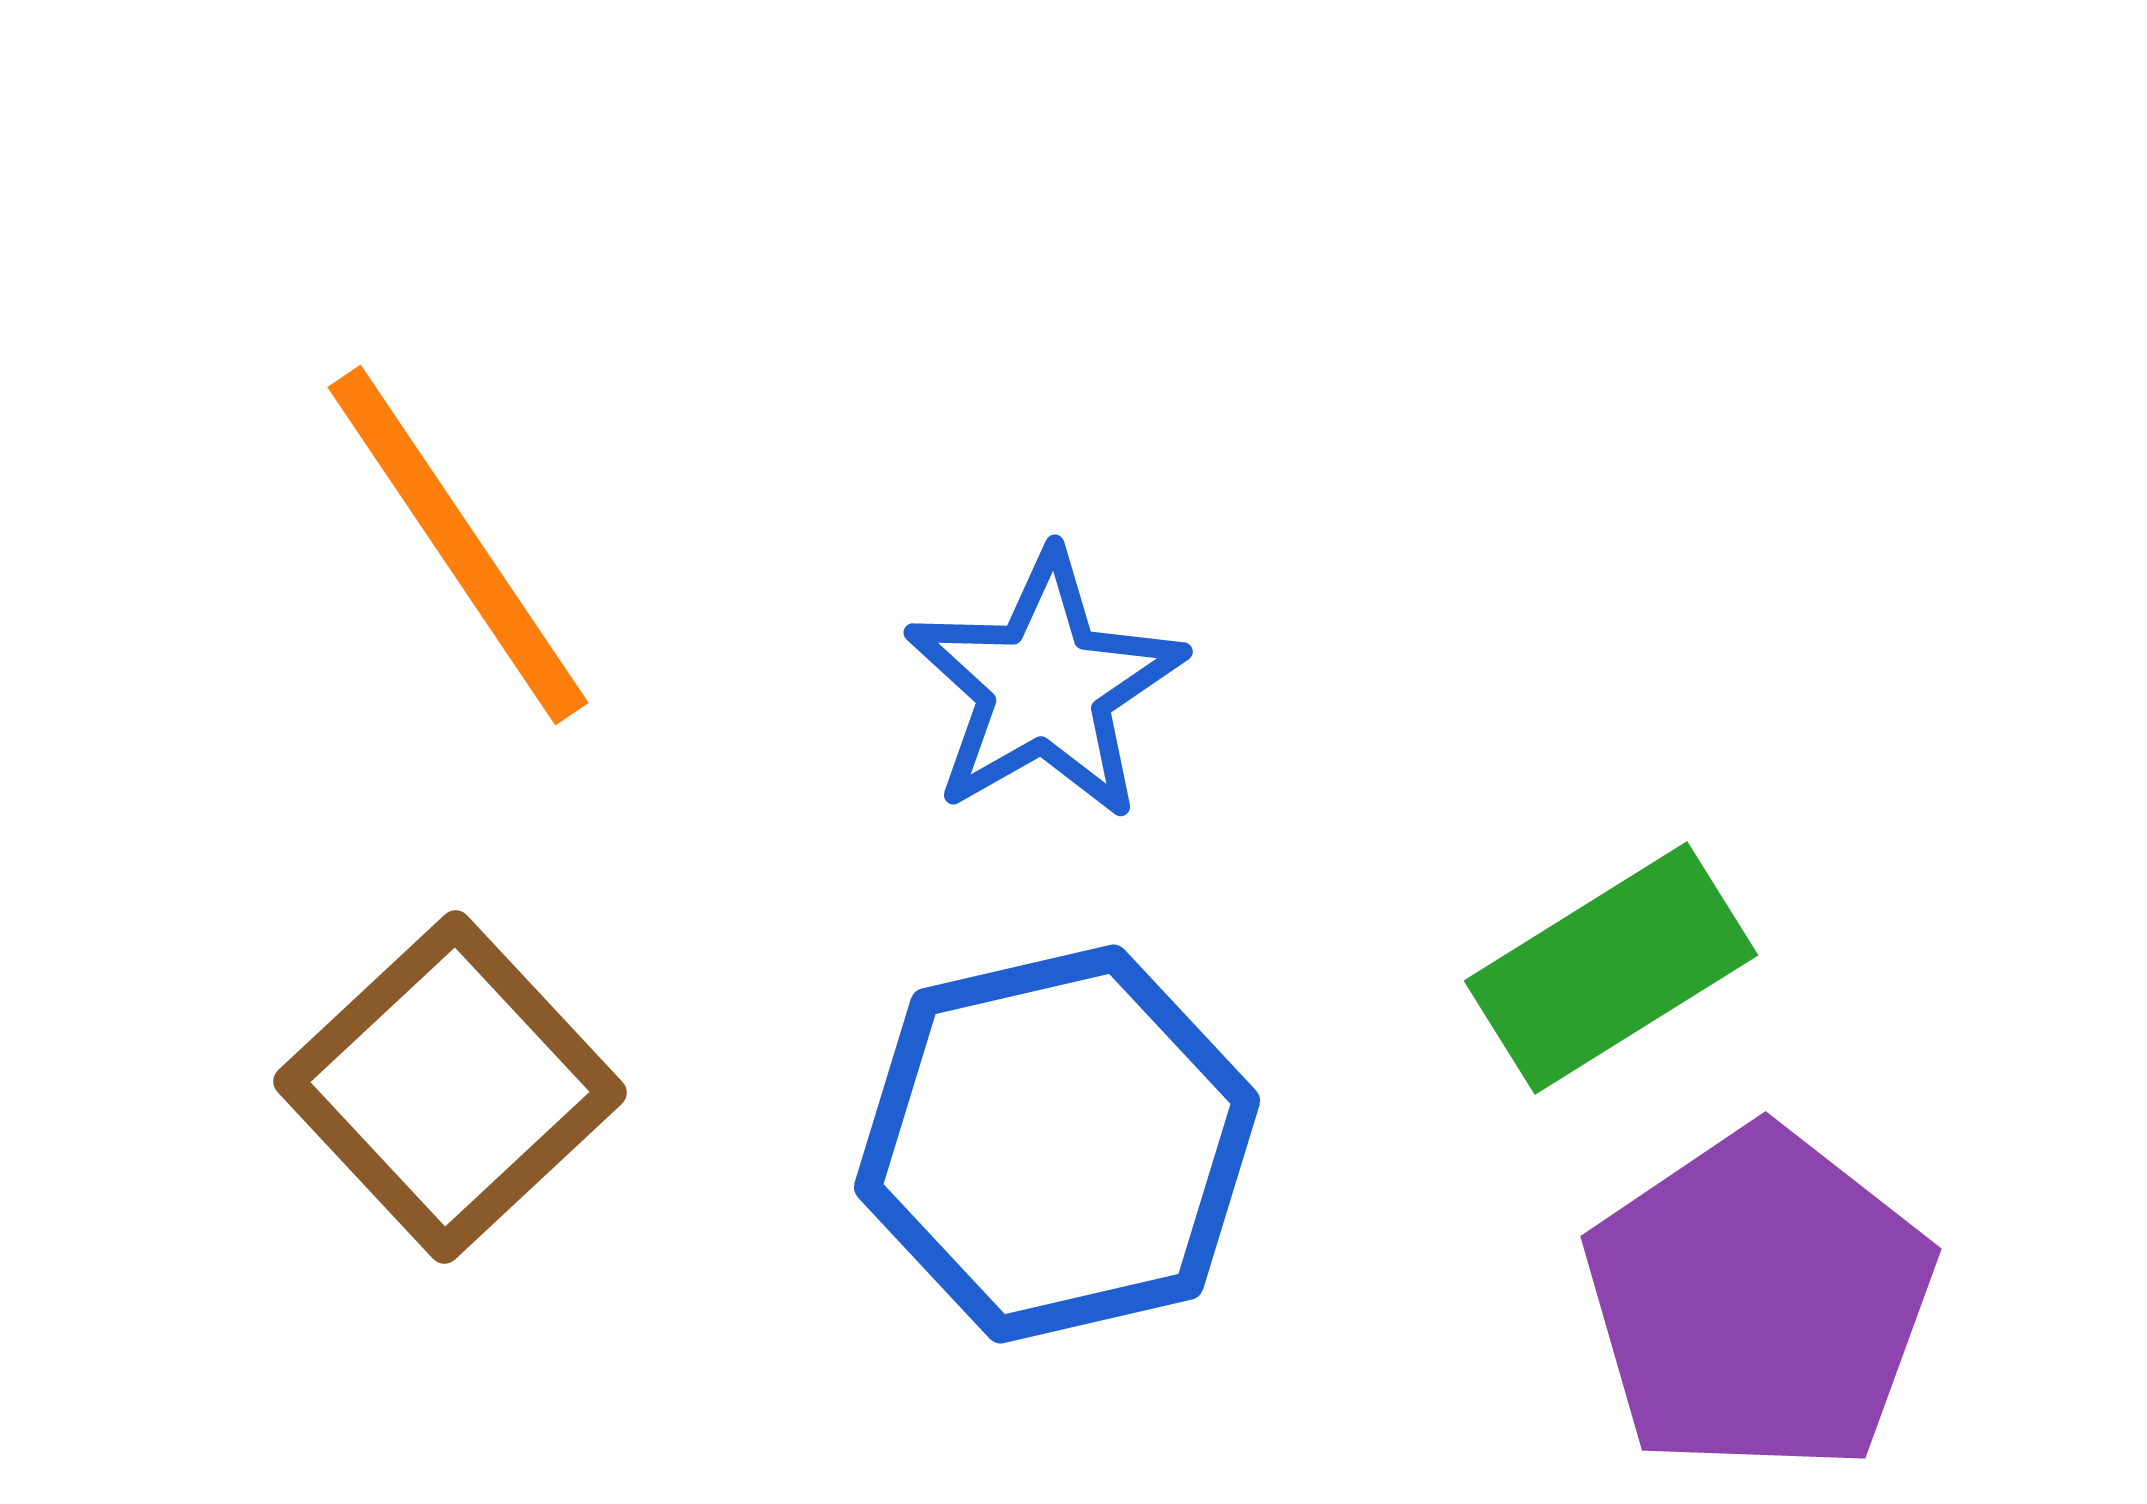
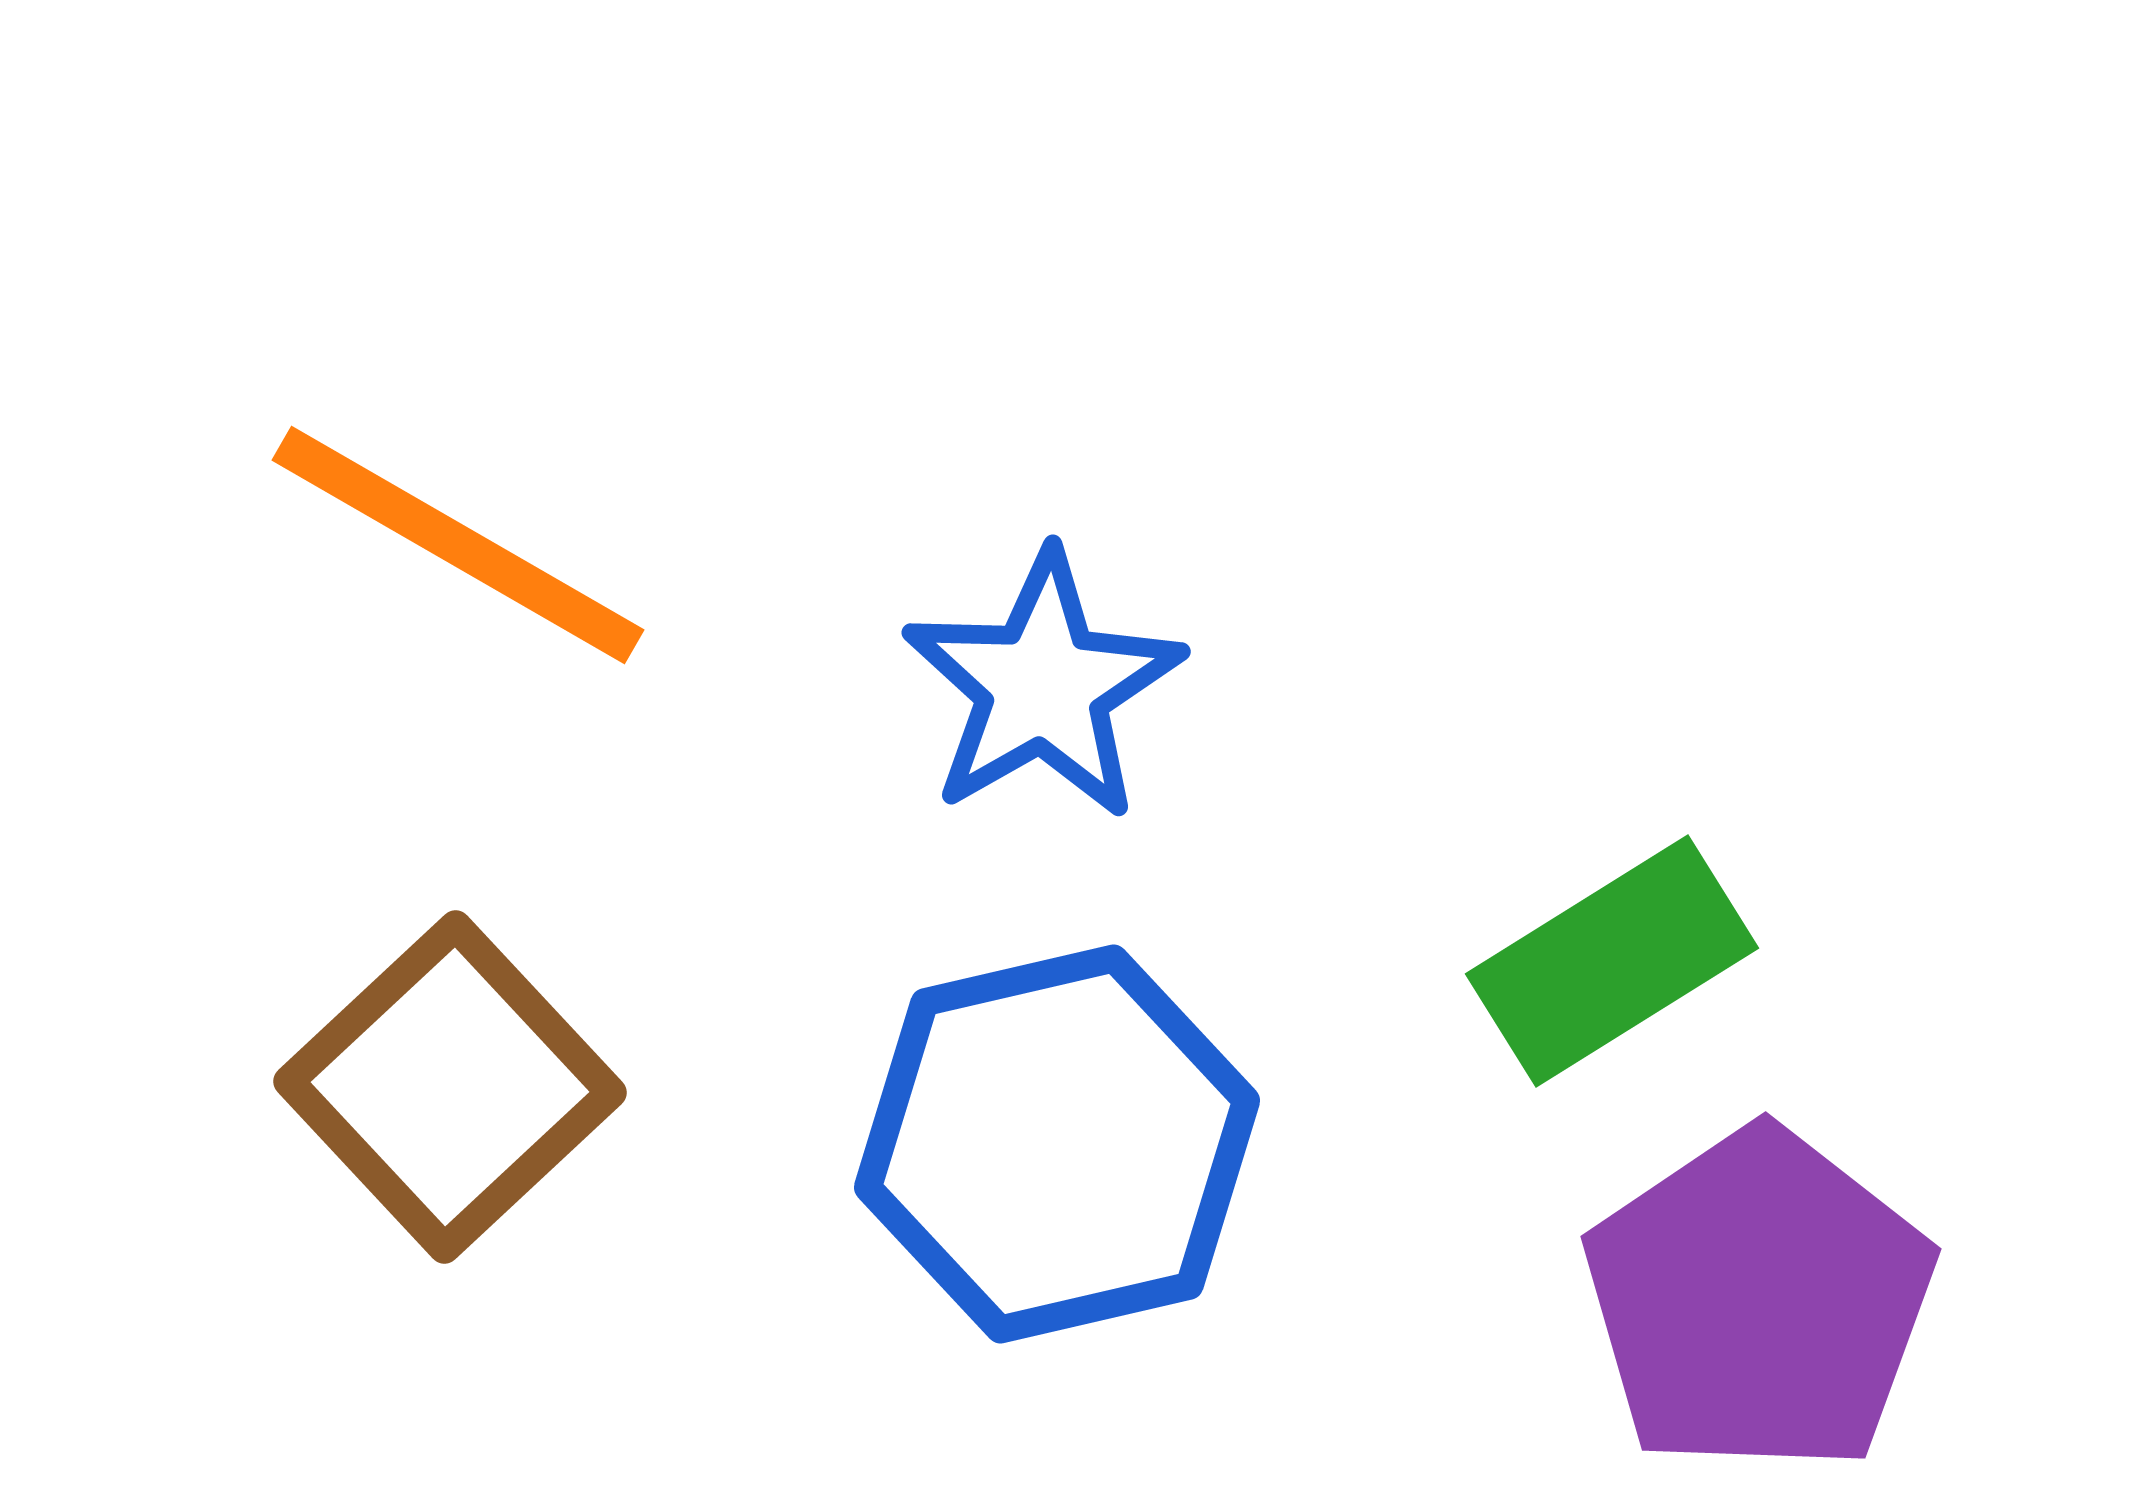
orange line: rotated 26 degrees counterclockwise
blue star: moved 2 px left
green rectangle: moved 1 px right, 7 px up
